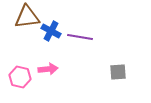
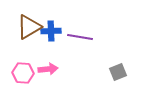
brown triangle: moved 2 px right, 10 px down; rotated 24 degrees counterclockwise
blue cross: rotated 30 degrees counterclockwise
gray square: rotated 18 degrees counterclockwise
pink hexagon: moved 3 px right, 4 px up; rotated 10 degrees counterclockwise
